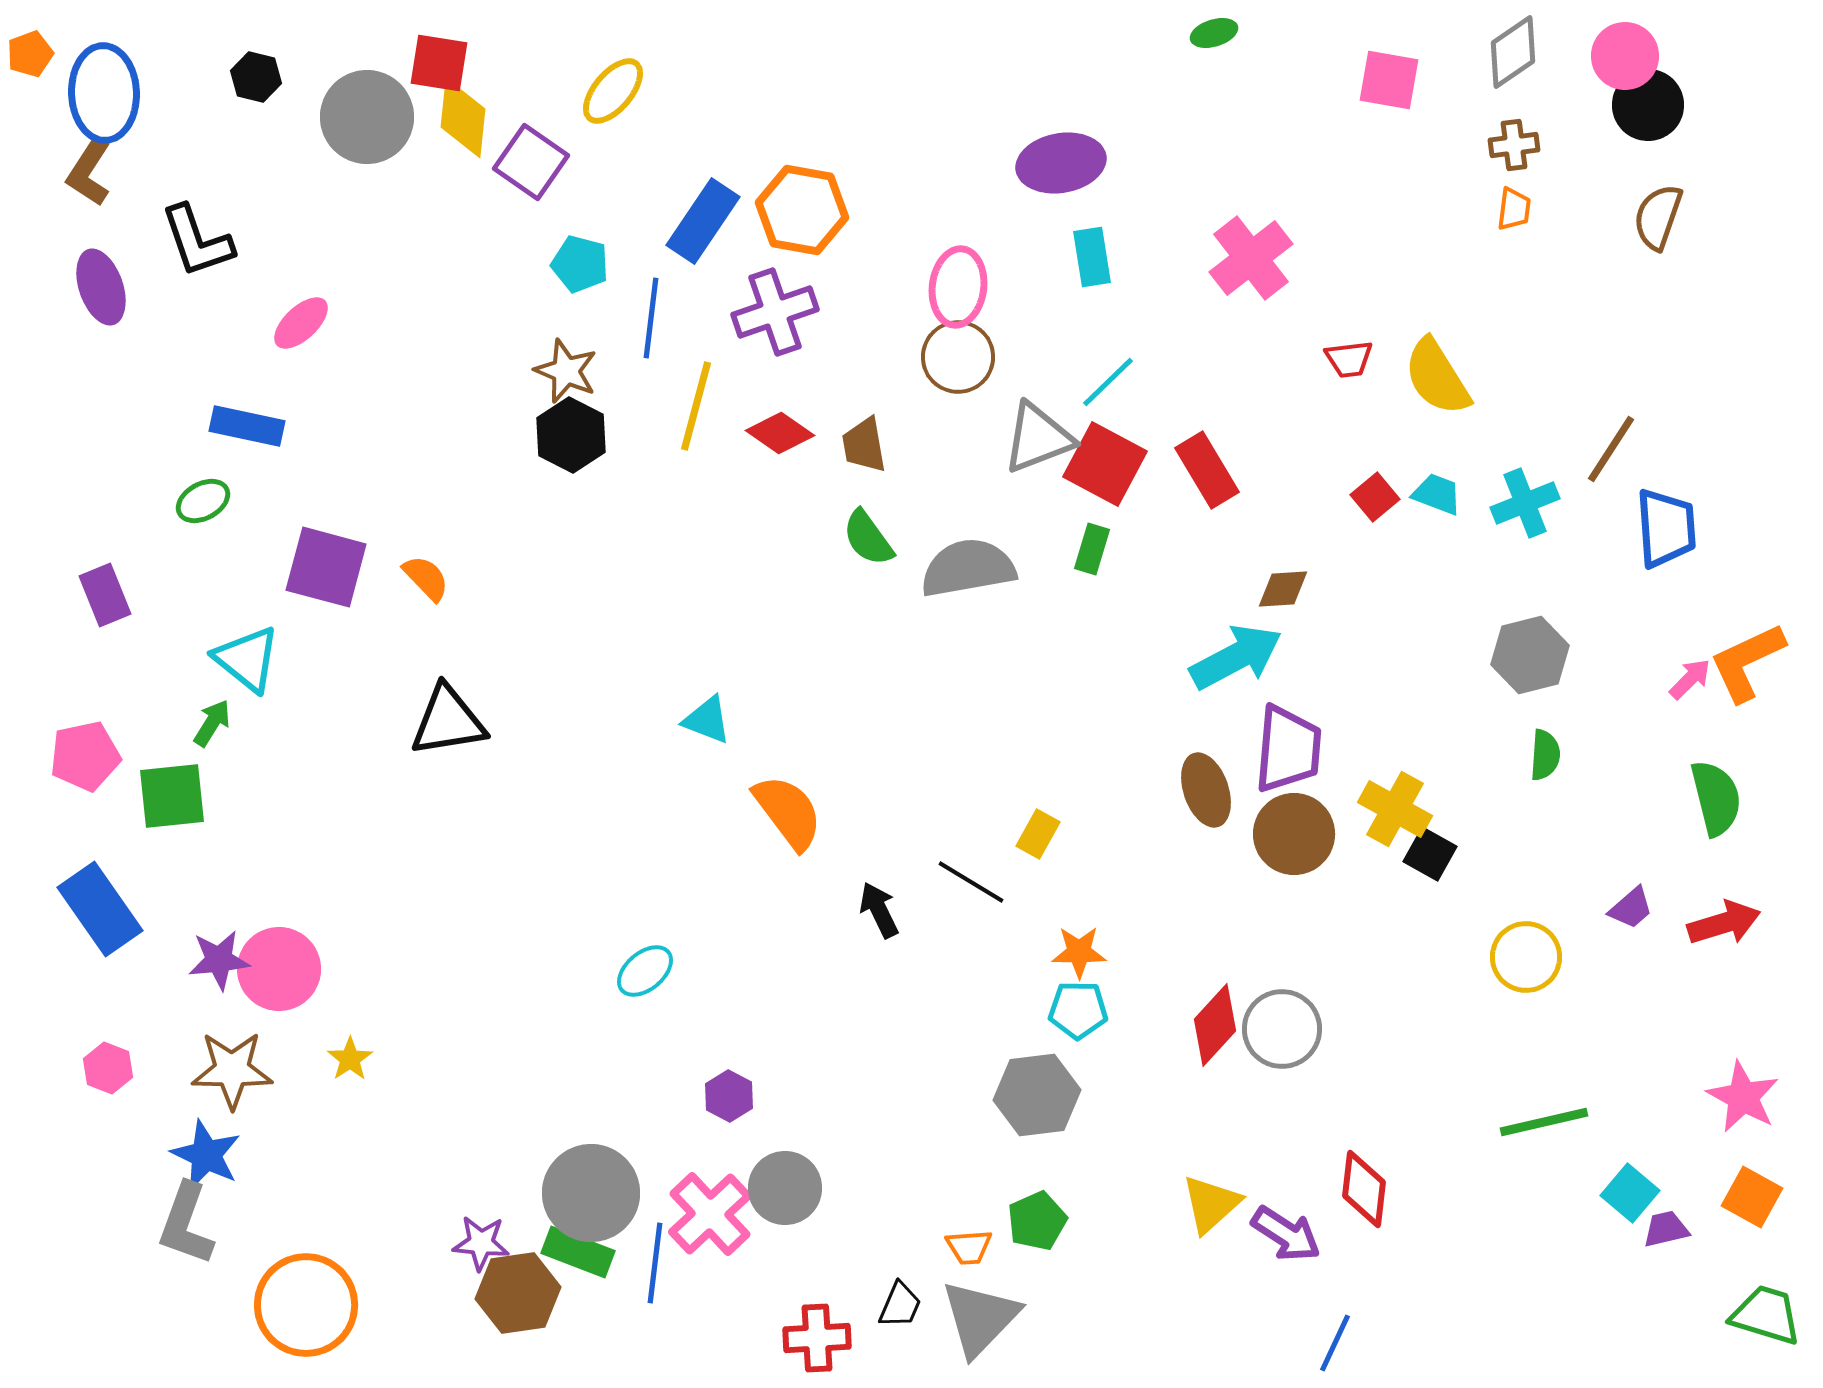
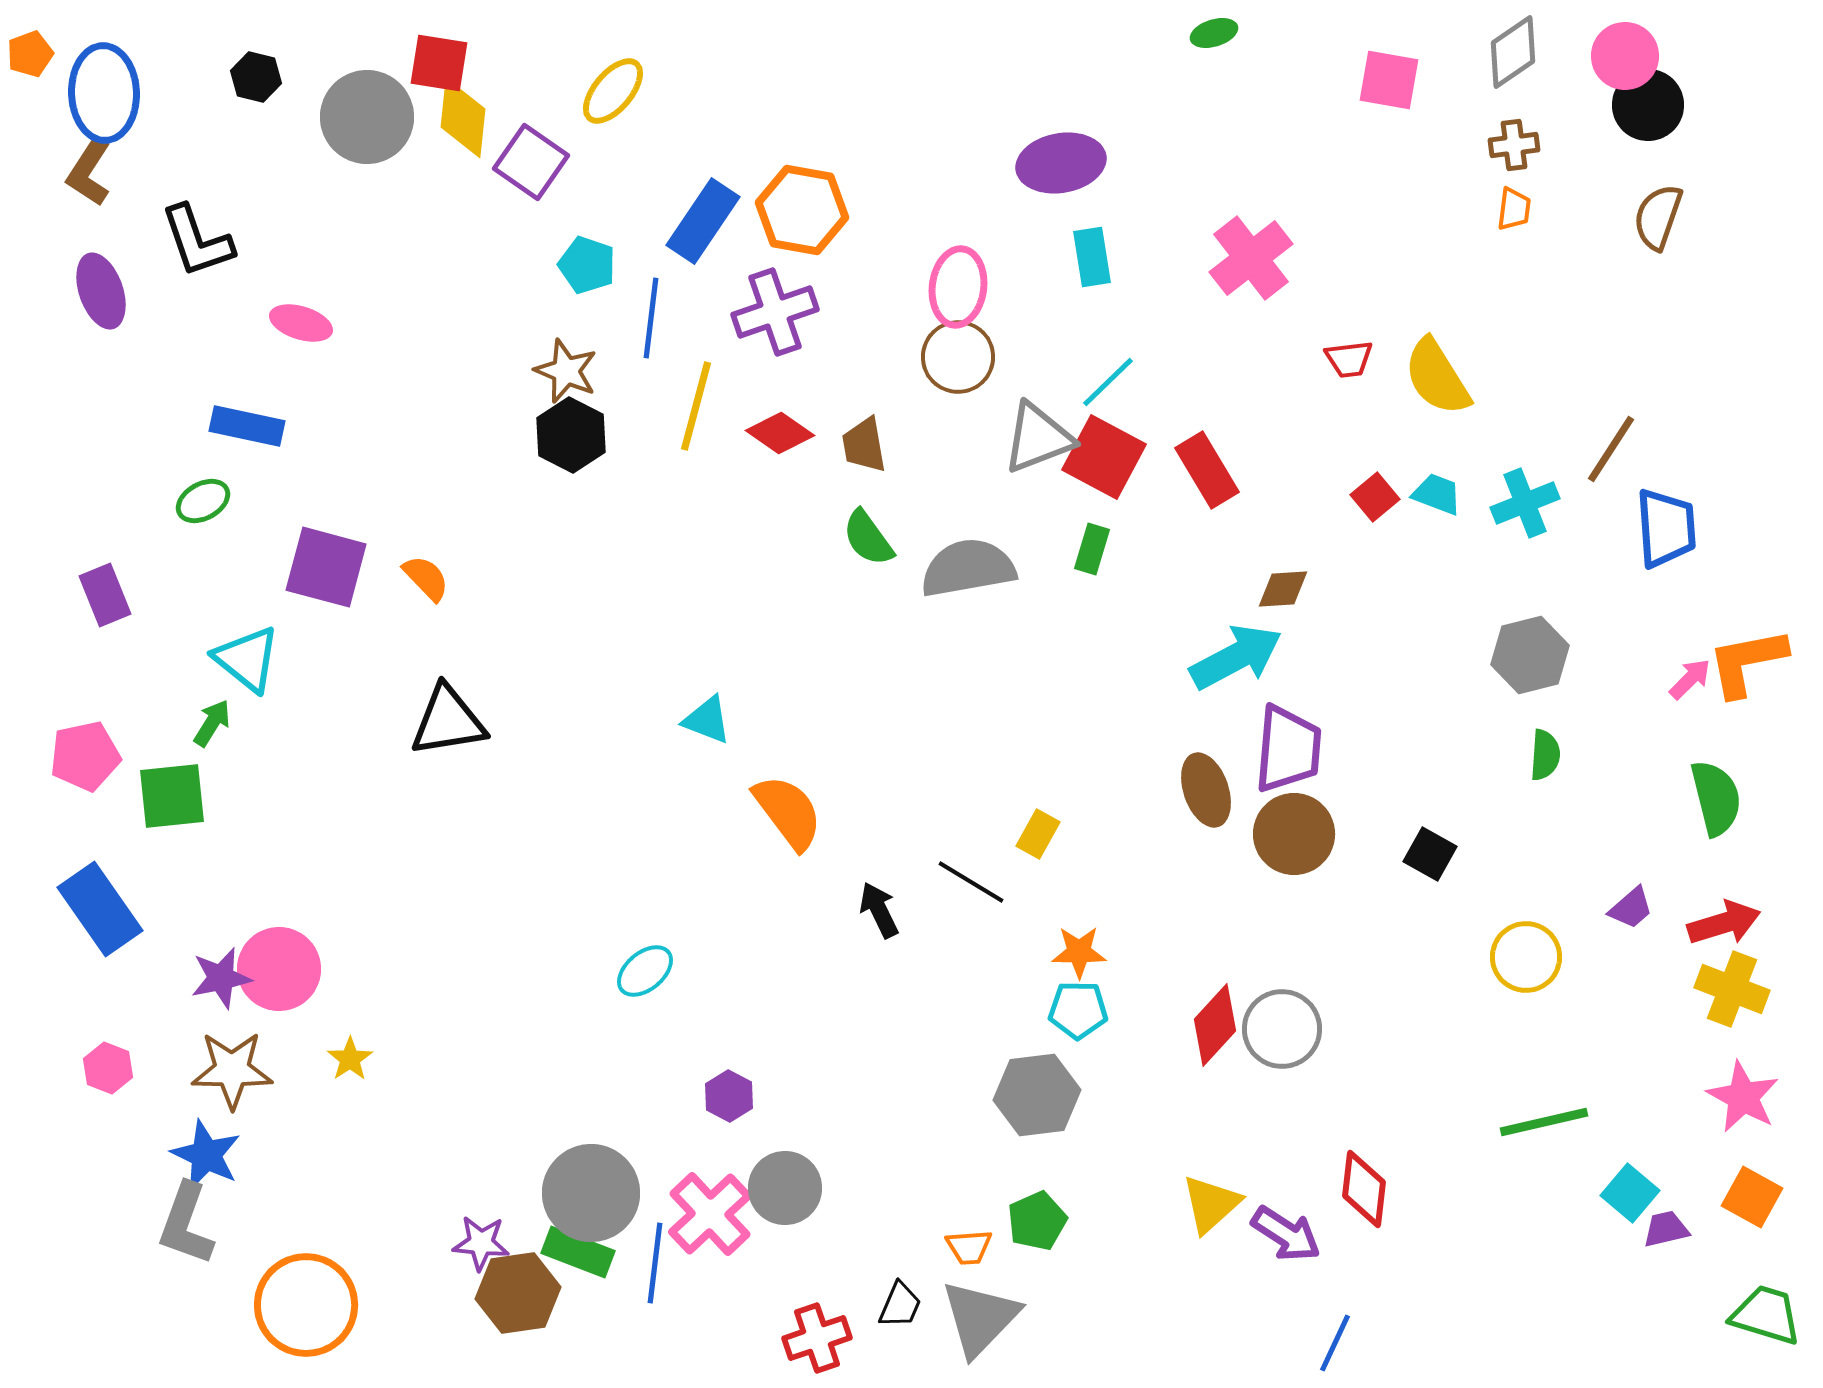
cyan pentagon at (580, 264): moved 7 px right, 1 px down; rotated 4 degrees clockwise
purple ellipse at (101, 287): moved 4 px down
pink ellipse at (301, 323): rotated 60 degrees clockwise
red square at (1105, 464): moved 1 px left, 7 px up
orange L-shape at (1747, 662): rotated 14 degrees clockwise
yellow cross at (1395, 809): moved 337 px right, 180 px down; rotated 8 degrees counterclockwise
purple star at (219, 960): moved 2 px right, 18 px down; rotated 6 degrees counterclockwise
red cross at (817, 1338): rotated 16 degrees counterclockwise
